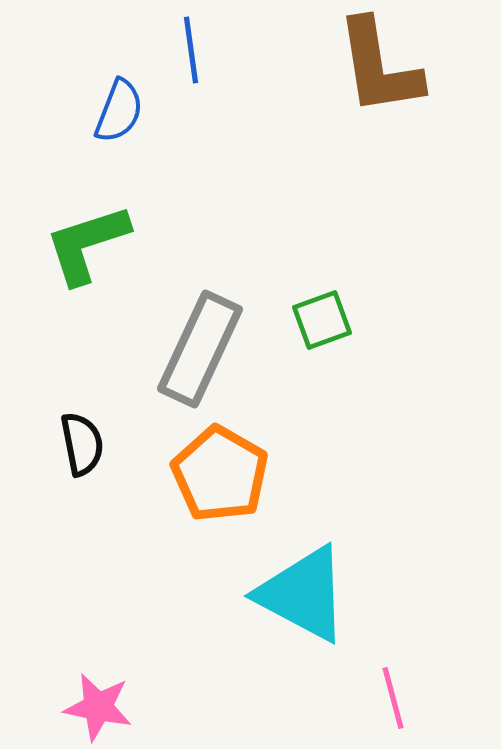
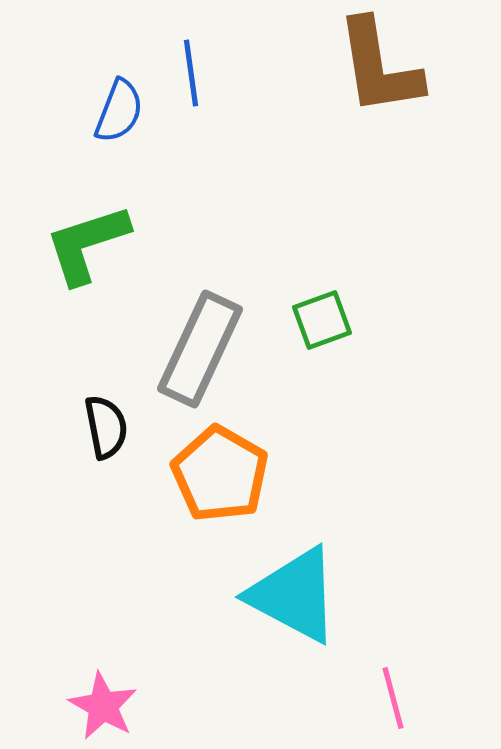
blue line: moved 23 px down
black semicircle: moved 24 px right, 17 px up
cyan triangle: moved 9 px left, 1 px down
pink star: moved 5 px right, 1 px up; rotated 18 degrees clockwise
